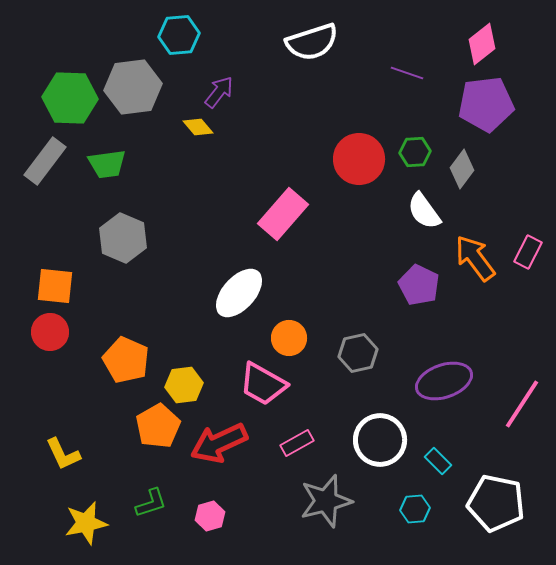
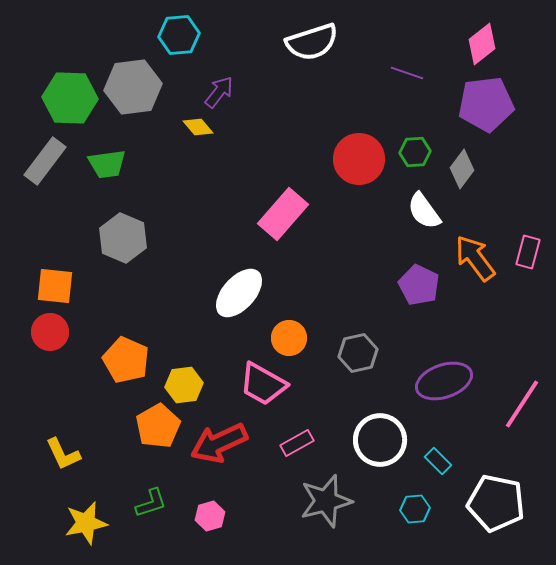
pink rectangle at (528, 252): rotated 12 degrees counterclockwise
